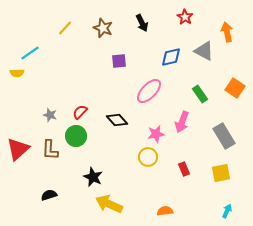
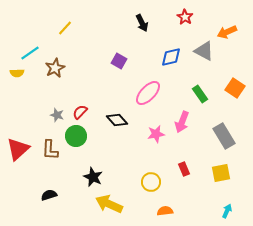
brown star: moved 48 px left, 40 px down; rotated 24 degrees clockwise
orange arrow: rotated 102 degrees counterclockwise
purple square: rotated 35 degrees clockwise
pink ellipse: moved 1 px left, 2 px down
gray star: moved 7 px right
yellow circle: moved 3 px right, 25 px down
